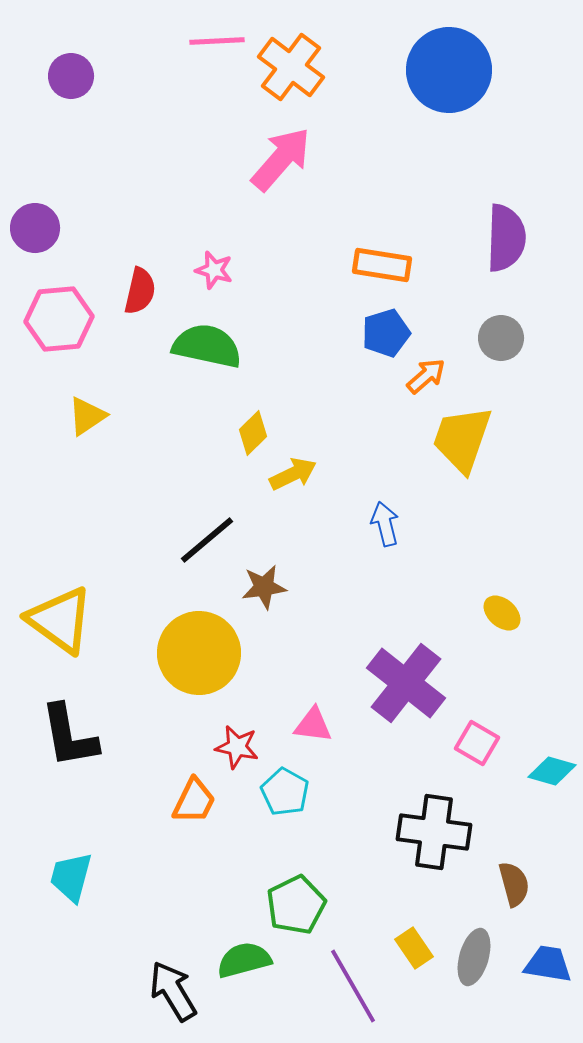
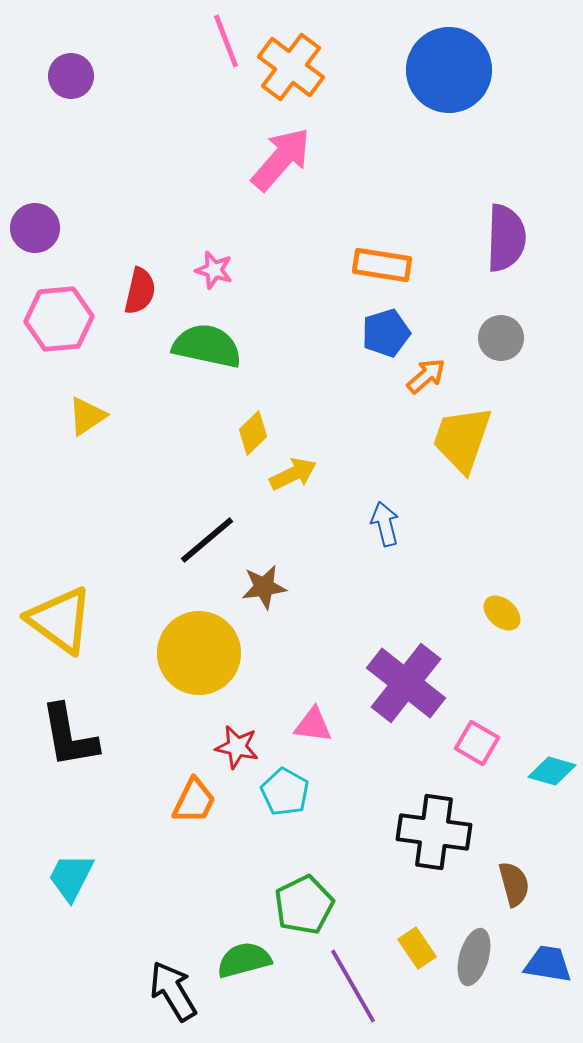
pink line at (217, 41): moved 9 px right; rotated 72 degrees clockwise
cyan trapezoid at (71, 877): rotated 12 degrees clockwise
green pentagon at (296, 905): moved 8 px right
yellow rectangle at (414, 948): moved 3 px right
